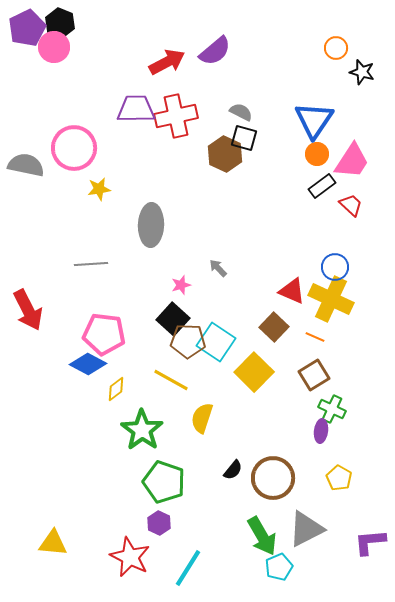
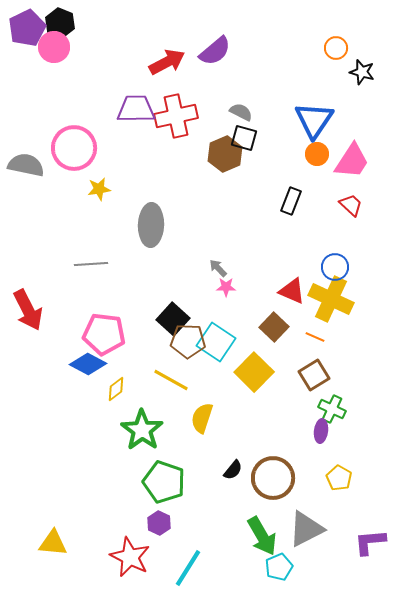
brown hexagon at (225, 154): rotated 12 degrees clockwise
black rectangle at (322, 186): moved 31 px left, 15 px down; rotated 32 degrees counterclockwise
pink star at (181, 285): moved 45 px right, 2 px down; rotated 18 degrees clockwise
